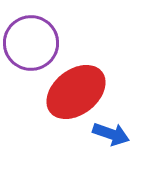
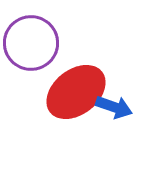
blue arrow: moved 3 px right, 27 px up
